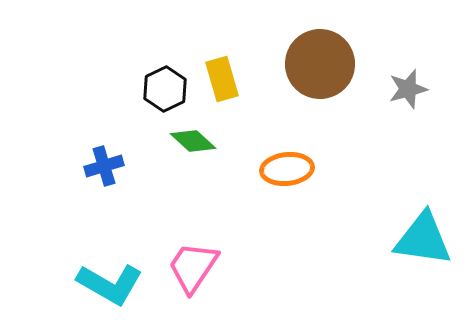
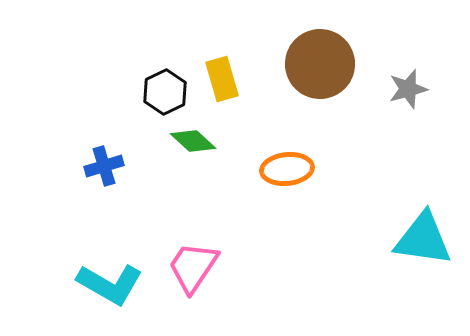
black hexagon: moved 3 px down
